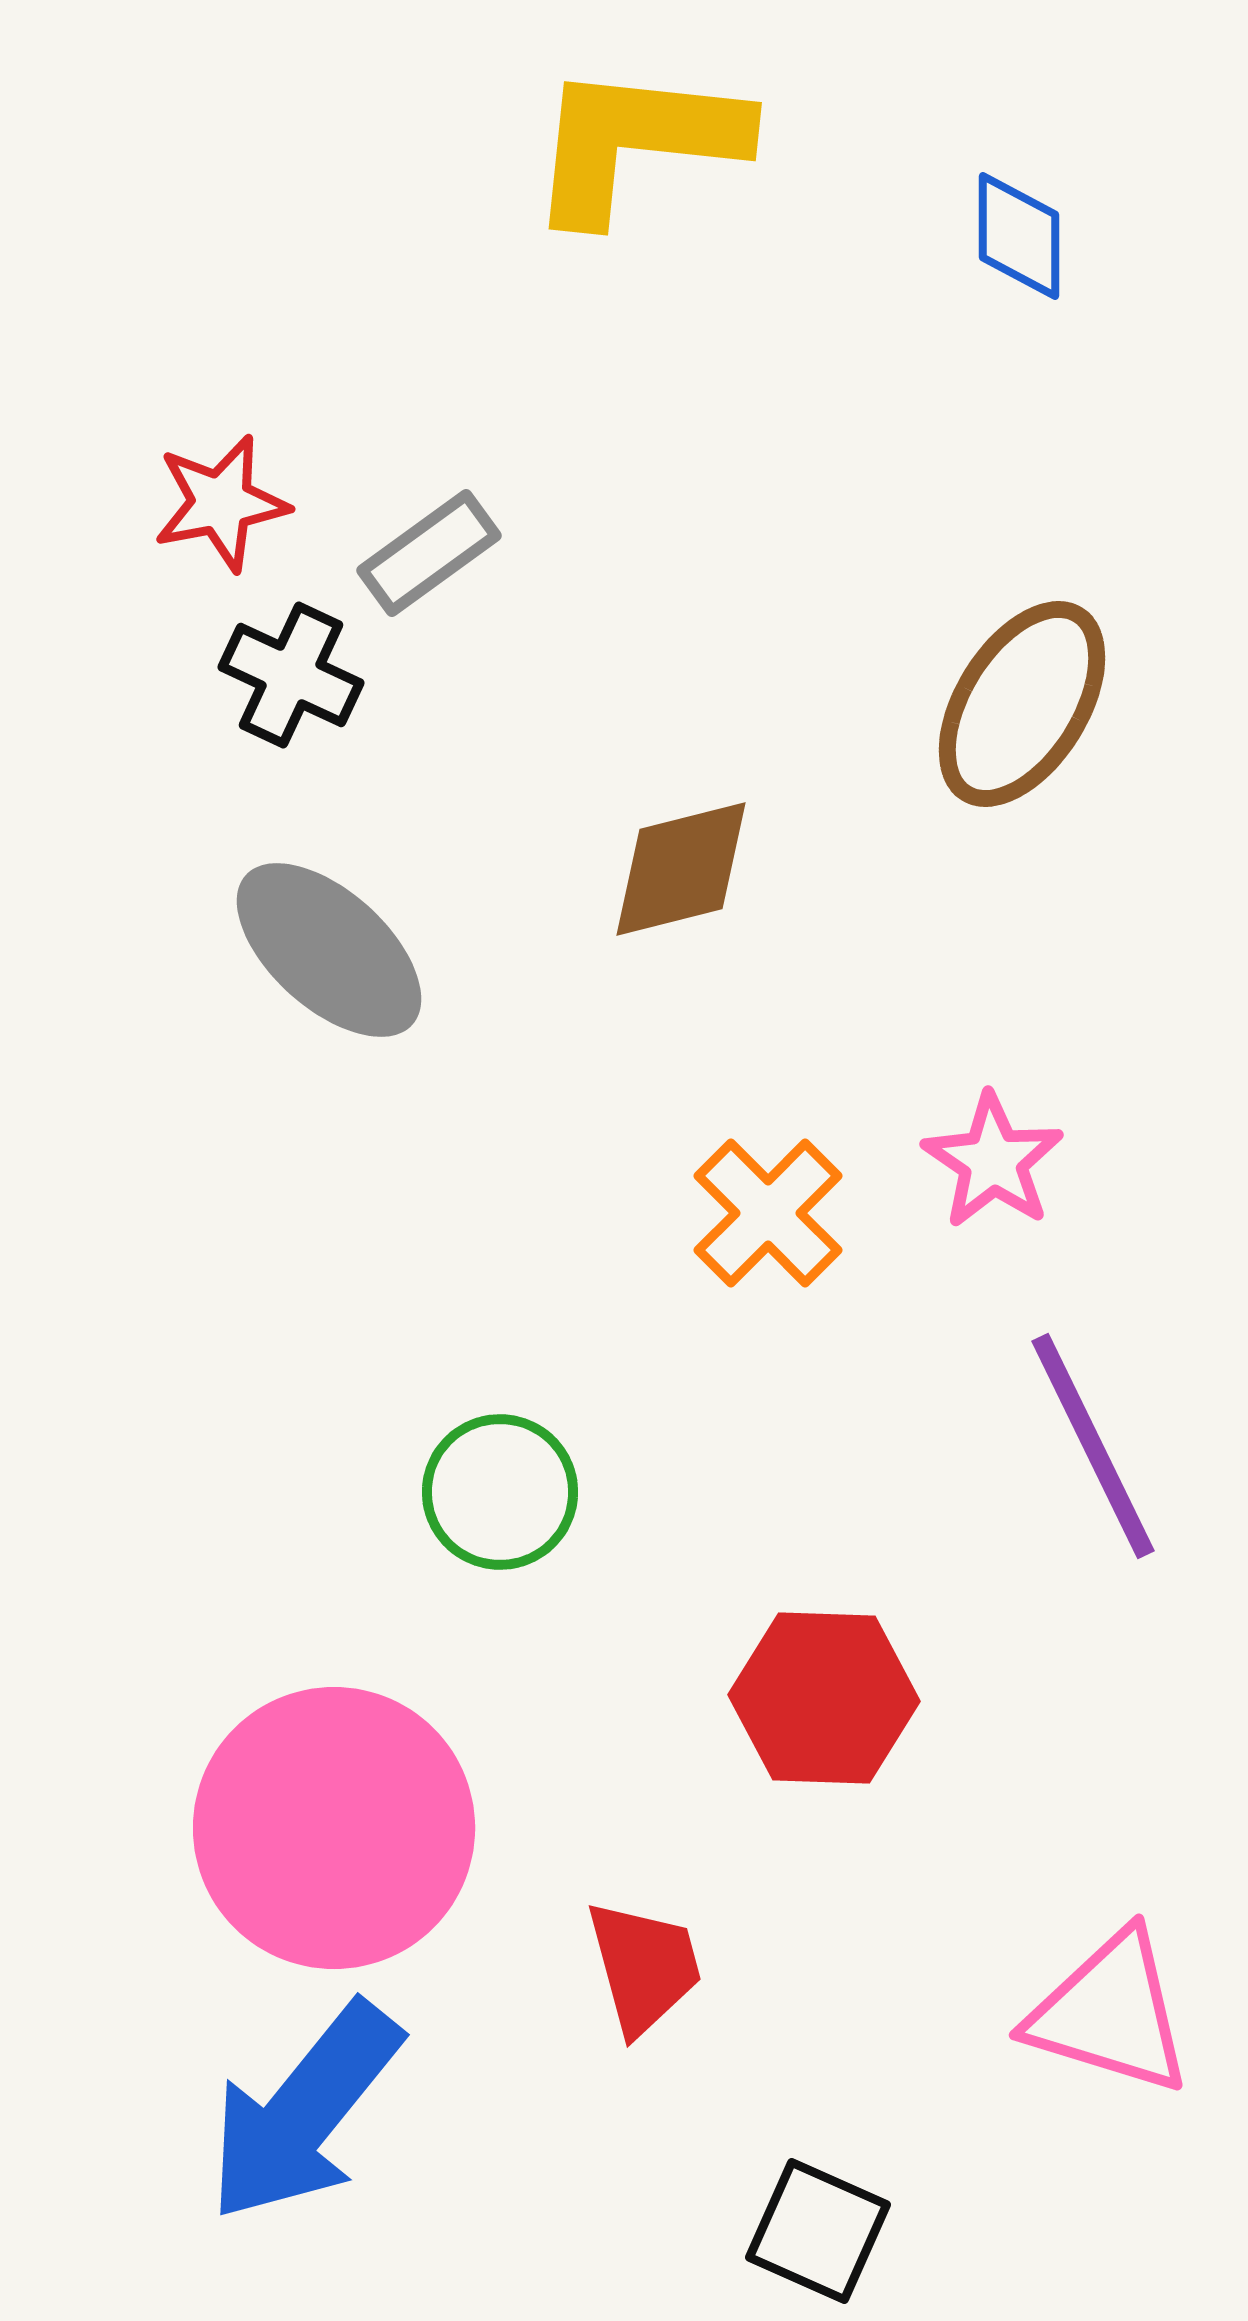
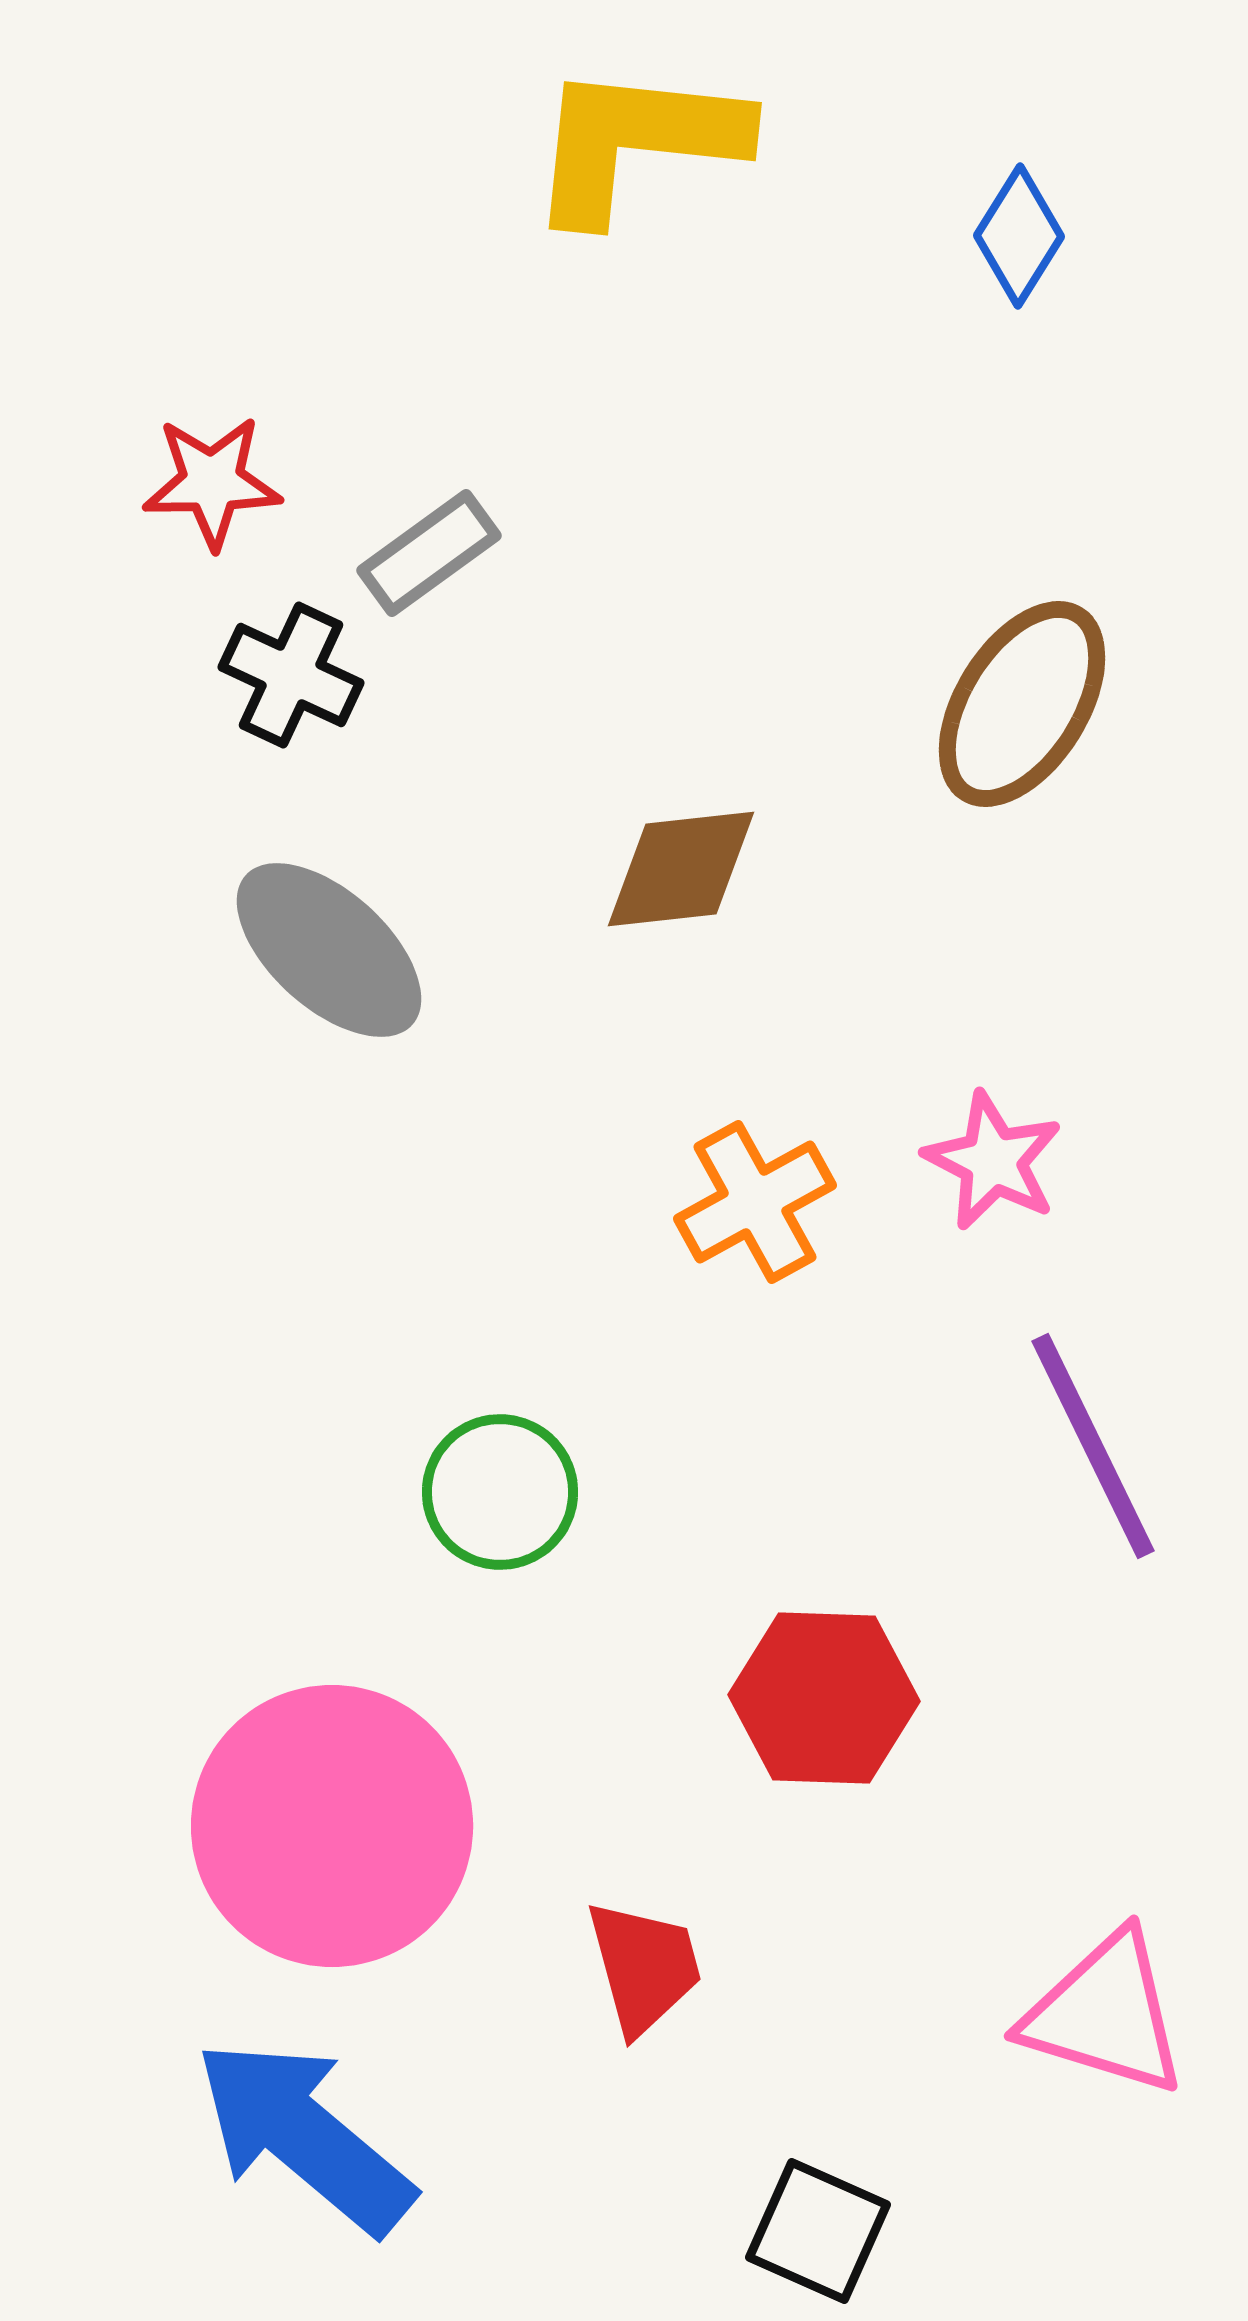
blue diamond: rotated 32 degrees clockwise
red star: moved 9 px left, 21 px up; rotated 10 degrees clockwise
brown diamond: rotated 8 degrees clockwise
pink star: rotated 7 degrees counterclockwise
orange cross: moved 13 px left, 11 px up; rotated 16 degrees clockwise
pink circle: moved 2 px left, 2 px up
pink triangle: moved 5 px left, 1 px down
blue arrow: moved 24 px down; rotated 91 degrees clockwise
